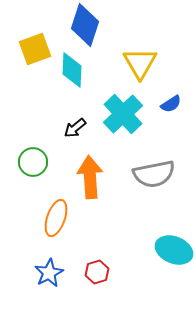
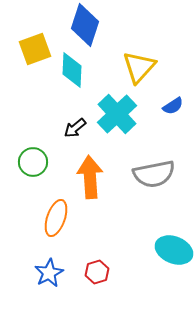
yellow triangle: moved 1 px left, 4 px down; rotated 12 degrees clockwise
blue semicircle: moved 2 px right, 2 px down
cyan cross: moved 6 px left
